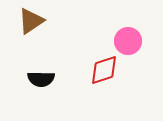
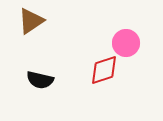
pink circle: moved 2 px left, 2 px down
black semicircle: moved 1 px left, 1 px down; rotated 12 degrees clockwise
